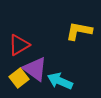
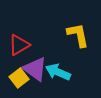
yellow L-shape: moved 1 px left, 4 px down; rotated 68 degrees clockwise
cyan arrow: moved 2 px left, 9 px up
